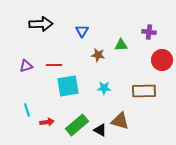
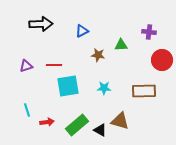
blue triangle: rotated 32 degrees clockwise
